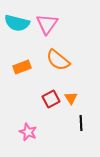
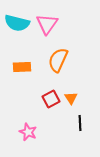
orange semicircle: rotated 75 degrees clockwise
orange rectangle: rotated 18 degrees clockwise
black line: moved 1 px left
